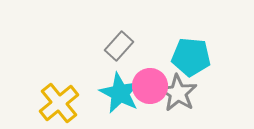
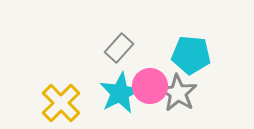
gray rectangle: moved 2 px down
cyan pentagon: moved 2 px up
cyan star: rotated 18 degrees clockwise
yellow cross: moved 2 px right; rotated 6 degrees counterclockwise
